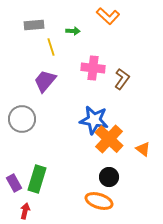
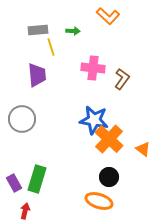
gray rectangle: moved 4 px right, 5 px down
purple trapezoid: moved 8 px left, 6 px up; rotated 135 degrees clockwise
